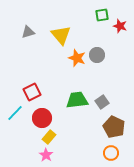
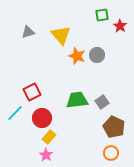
red star: rotated 16 degrees clockwise
orange star: moved 2 px up
